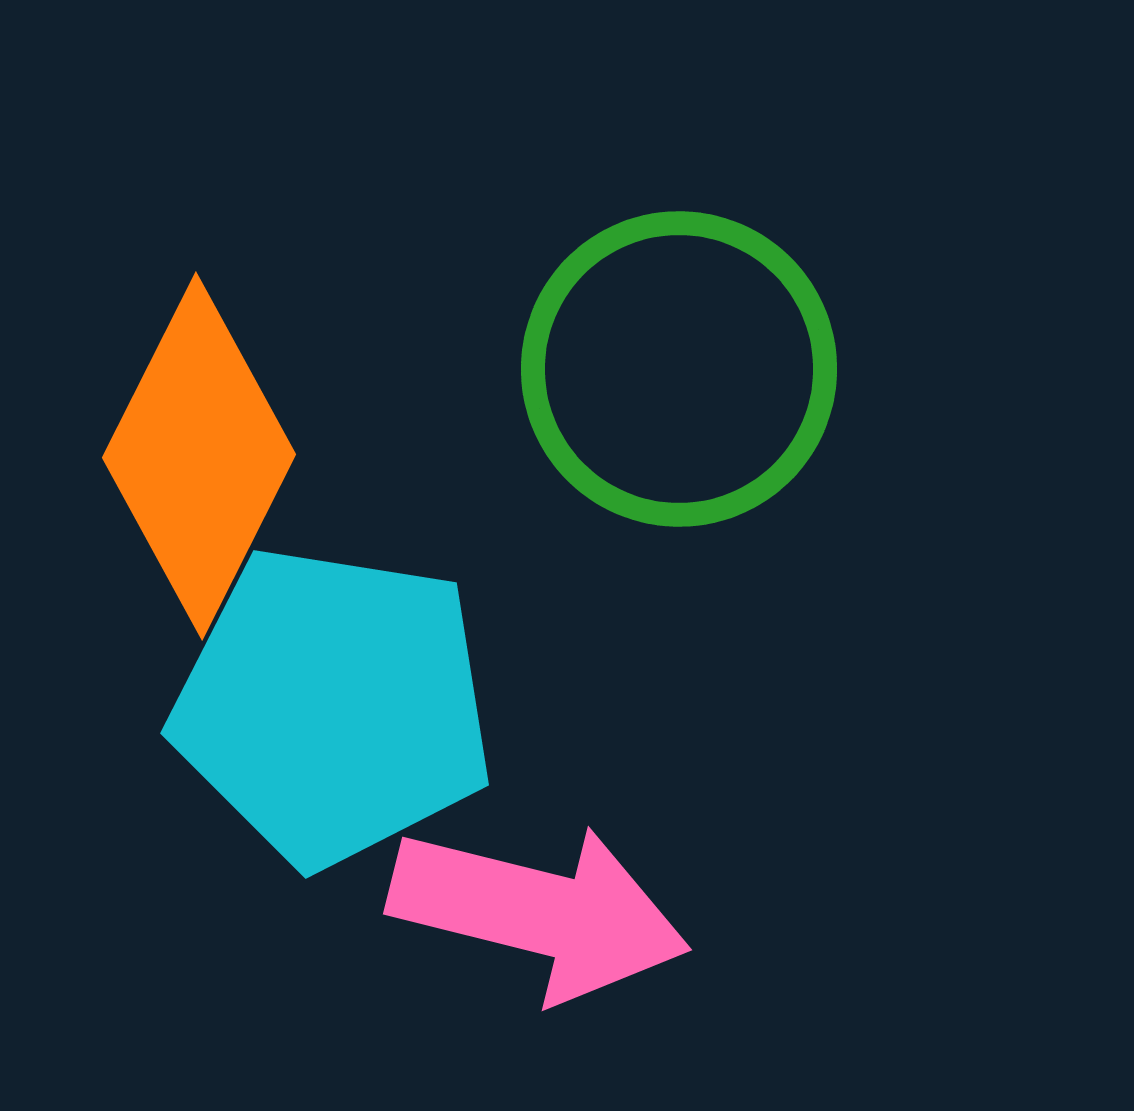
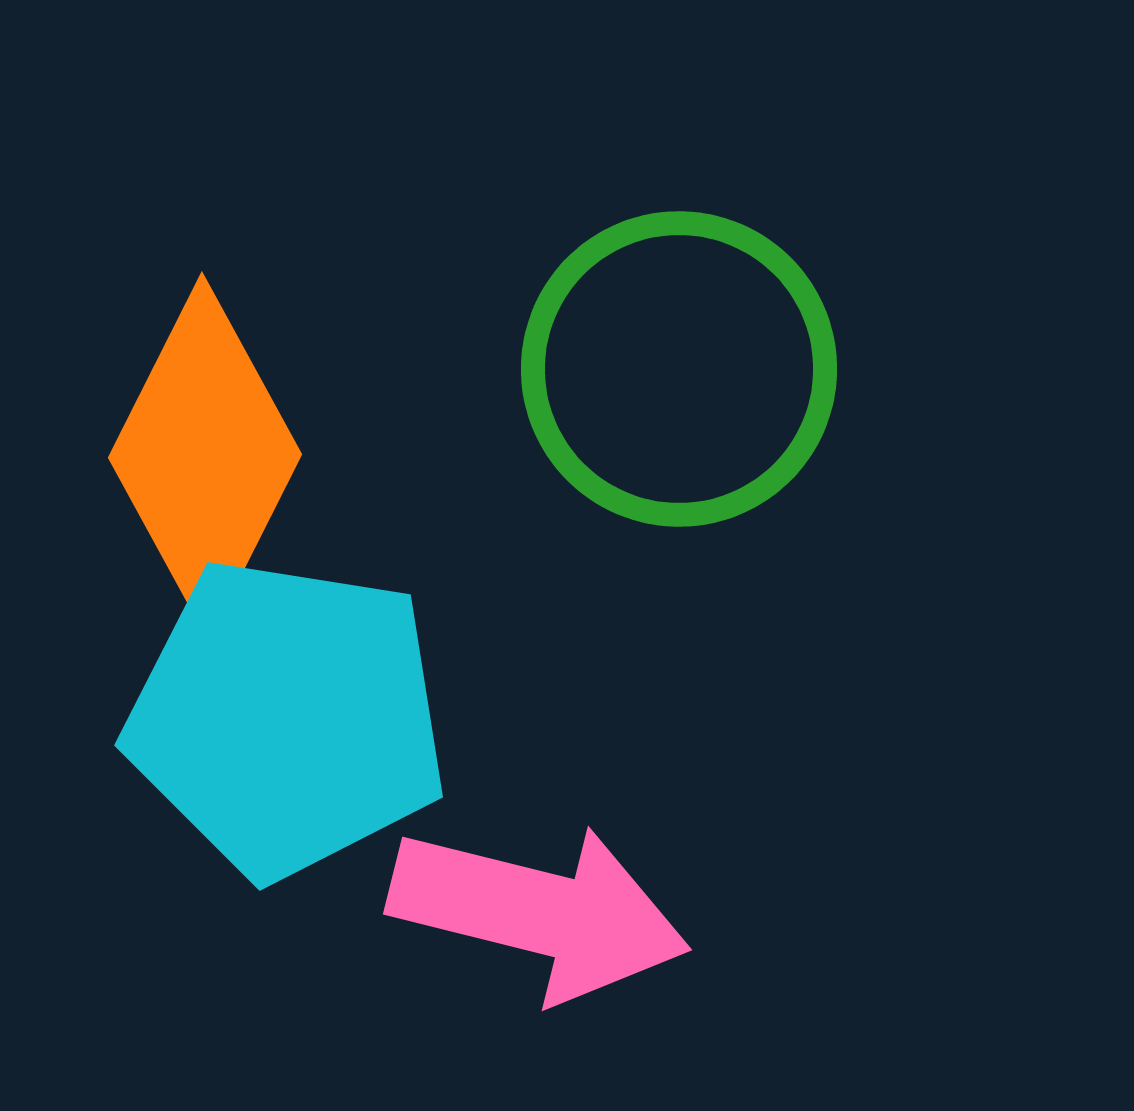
orange diamond: moved 6 px right
cyan pentagon: moved 46 px left, 12 px down
